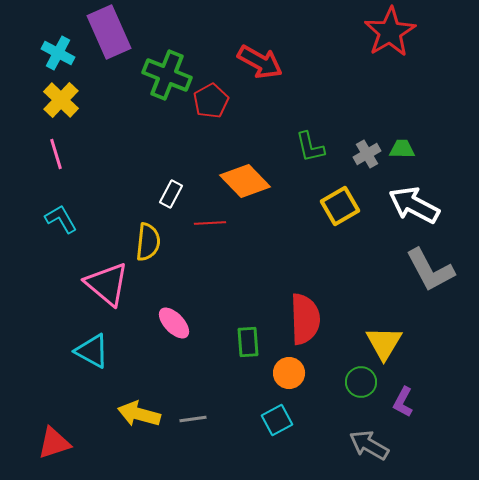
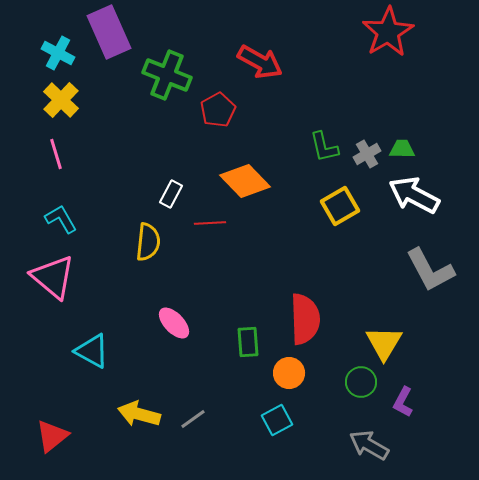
red star: moved 2 px left
red pentagon: moved 7 px right, 9 px down
green L-shape: moved 14 px right
white arrow: moved 10 px up
pink triangle: moved 54 px left, 7 px up
gray line: rotated 28 degrees counterclockwise
red triangle: moved 2 px left, 7 px up; rotated 21 degrees counterclockwise
